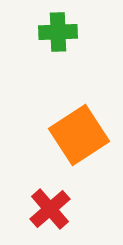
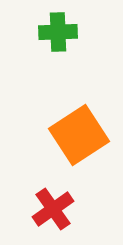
red cross: moved 3 px right; rotated 6 degrees clockwise
